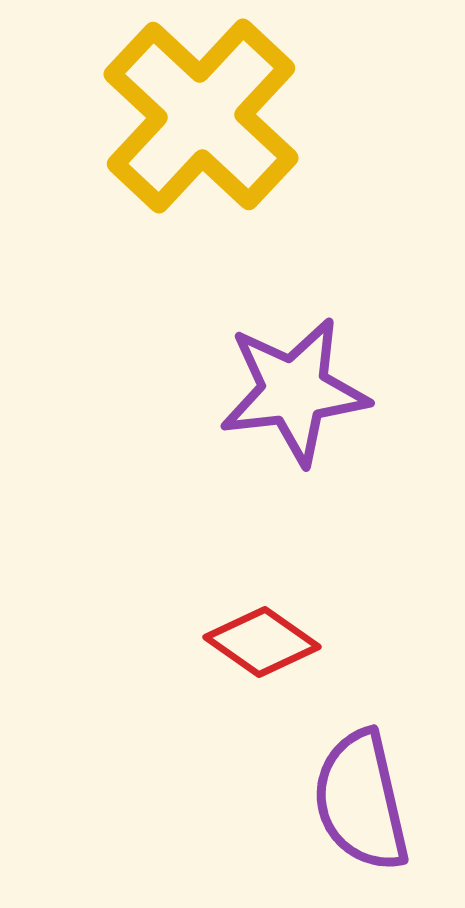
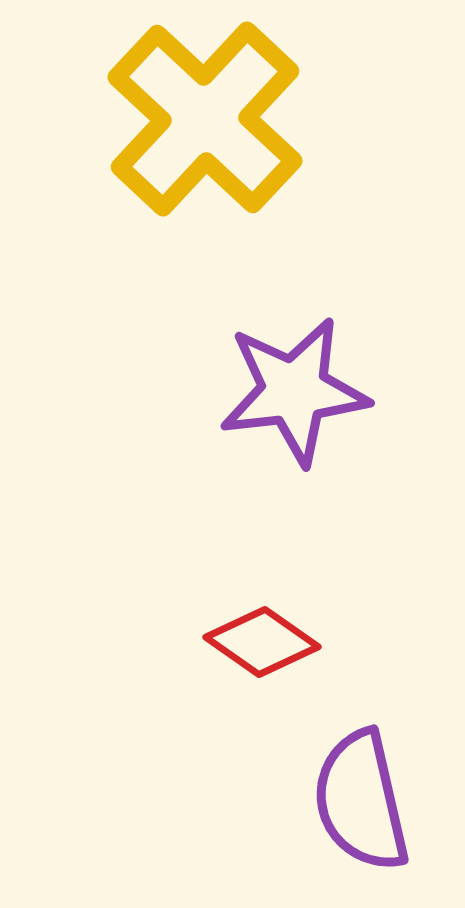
yellow cross: moved 4 px right, 3 px down
